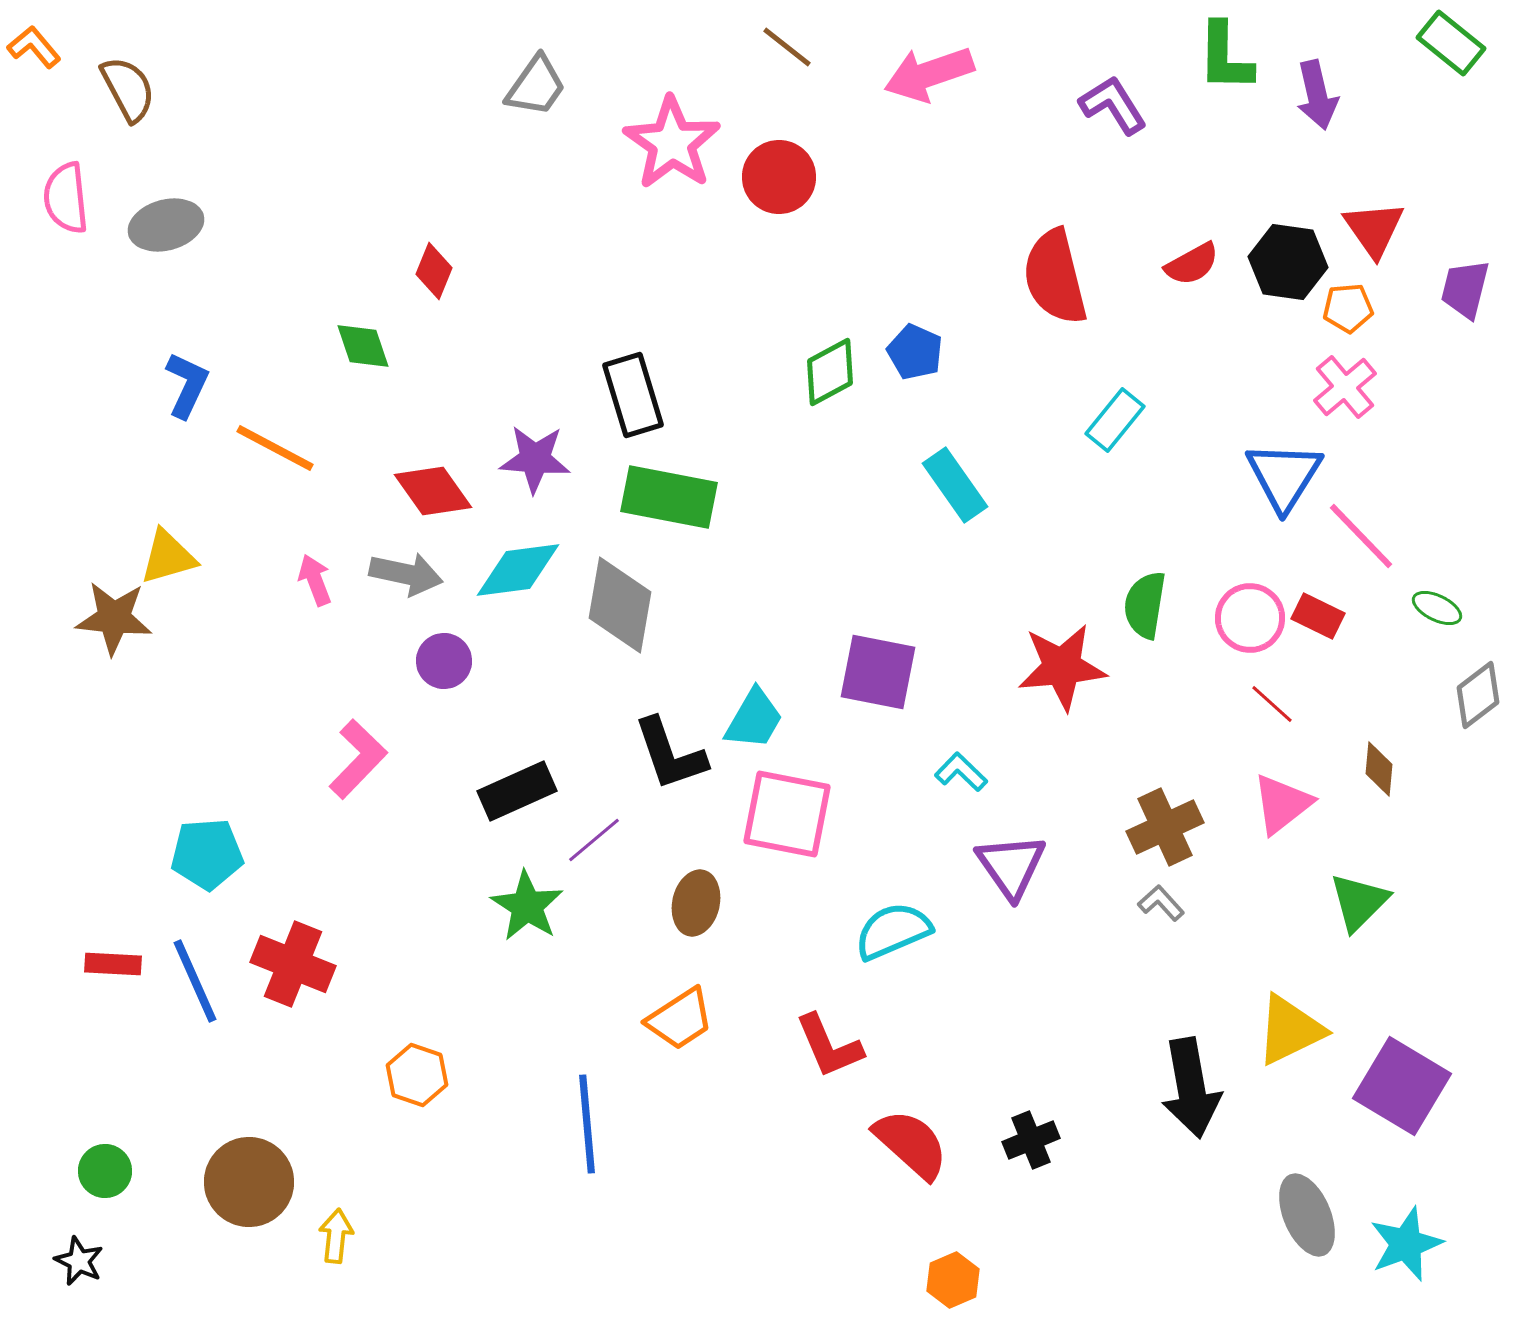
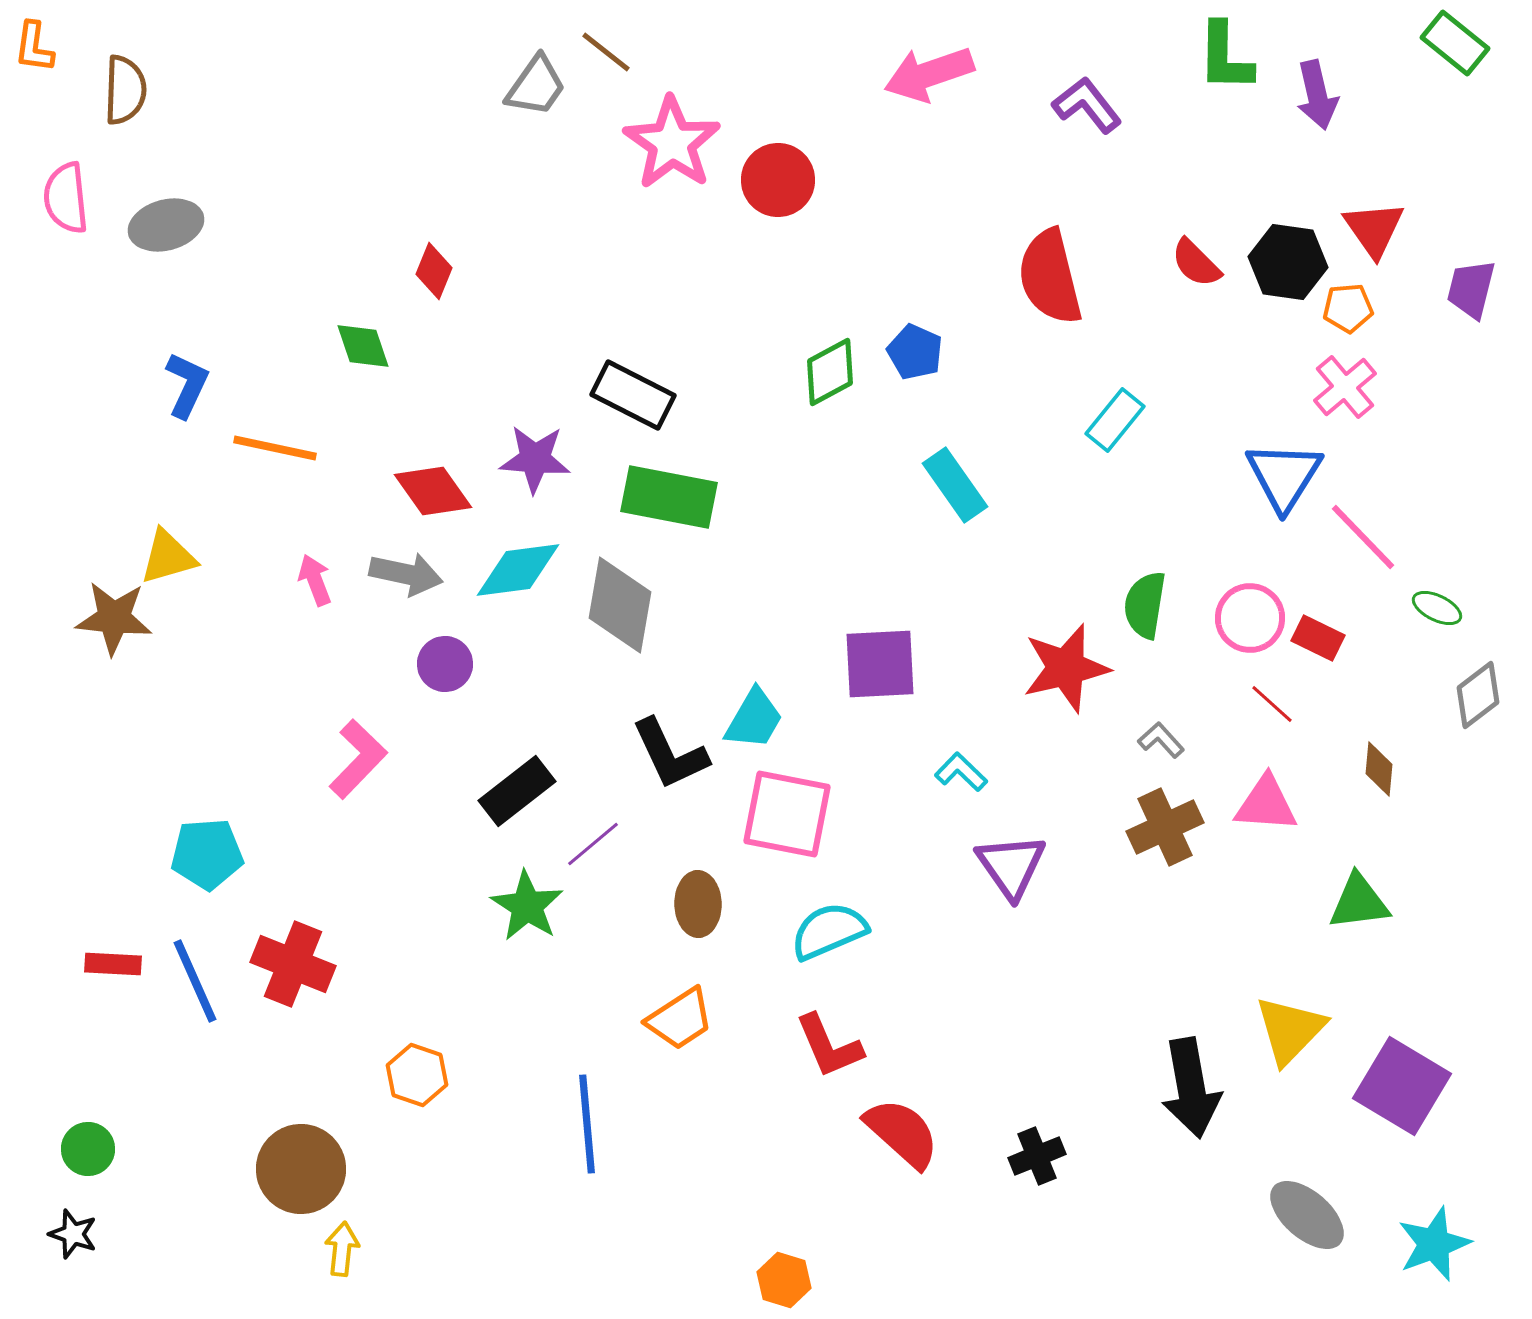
green rectangle at (1451, 43): moved 4 px right
orange L-shape at (34, 47): rotated 132 degrees counterclockwise
brown line at (787, 47): moved 181 px left, 5 px down
brown semicircle at (128, 89): moved 3 px left, 1 px down; rotated 30 degrees clockwise
purple L-shape at (1113, 105): moved 26 px left; rotated 6 degrees counterclockwise
red circle at (779, 177): moved 1 px left, 3 px down
red semicircle at (1192, 264): moved 4 px right, 1 px up; rotated 74 degrees clockwise
red semicircle at (1055, 277): moved 5 px left
purple trapezoid at (1465, 289): moved 6 px right
black rectangle at (633, 395): rotated 46 degrees counterclockwise
orange line at (275, 448): rotated 16 degrees counterclockwise
pink line at (1361, 536): moved 2 px right, 1 px down
red rectangle at (1318, 616): moved 22 px down
purple circle at (444, 661): moved 1 px right, 3 px down
red star at (1062, 667): moved 4 px right, 1 px down; rotated 8 degrees counterclockwise
purple square at (878, 672): moved 2 px right, 8 px up; rotated 14 degrees counterclockwise
black L-shape at (670, 754): rotated 6 degrees counterclockwise
black rectangle at (517, 791): rotated 14 degrees counterclockwise
pink triangle at (1282, 804): moved 16 px left; rotated 42 degrees clockwise
purple line at (594, 840): moved 1 px left, 4 px down
green triangle at (1359, 902): rotated 38 degrees clockwise
brown ellipse at (696, 903): moved 2 px right, 1 px down; rotated 14 degrees counterclockwise
gray L-shape at (1161, 903): moved 163 px up
cyan semicircle at (893, 931): moved 64 px left
yellow triangle at (1290, 1030): rotated 20 degrees counterclockwise
black cross at (1031, 1140): moved 6 px right, 16 px down
red semicircle at (911, 1144): moved 9 px left, 11 px up
green circle at (105, 1171): moved 17 px left, 22 px up
brown circle at (249, 1182): moved 52 px right, 13 px up
gray ellipse at (1307, 1215): rotated 26 degrees counterclockwise
yellow arrow at (336, 1236): moved 6 px right, 13 px down
cyan star at (1406, 1244): moved 28 px right
black star at (79, 1261): moved 6 px left, 27 px up; rotated 6 degrees counterclockwise
orange hexagon at (953, 1280): moved 169 px left; rotated 20 degrees counterclockwise
